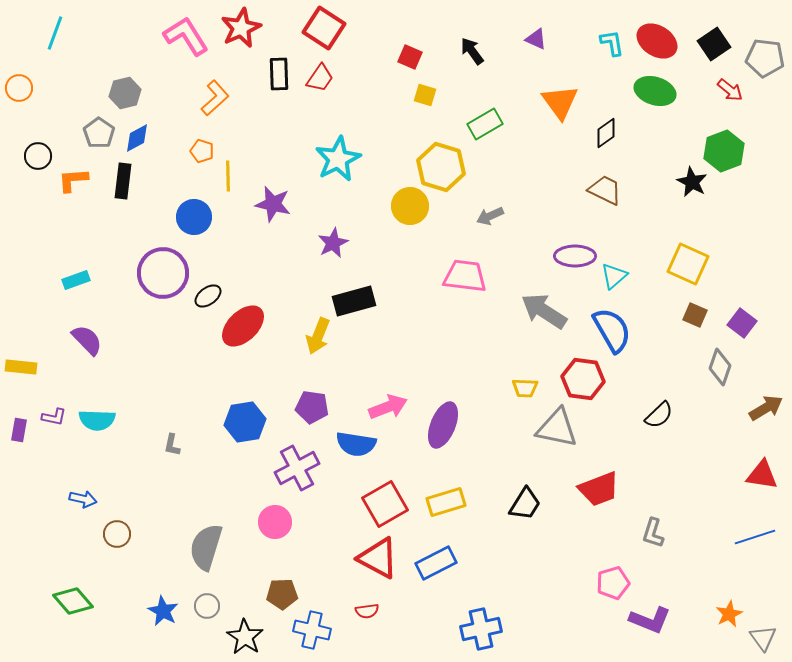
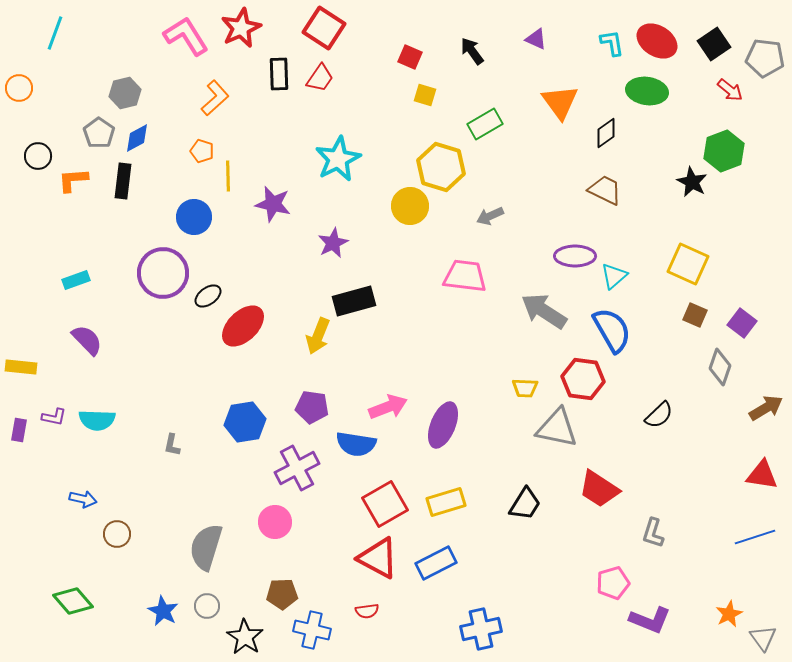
green ellipse at (655, 91): moved 8 px left; rotated 9 degrees counterclockwise
red trapezoid at (599, 489): rotated 54 degrees clockwise
